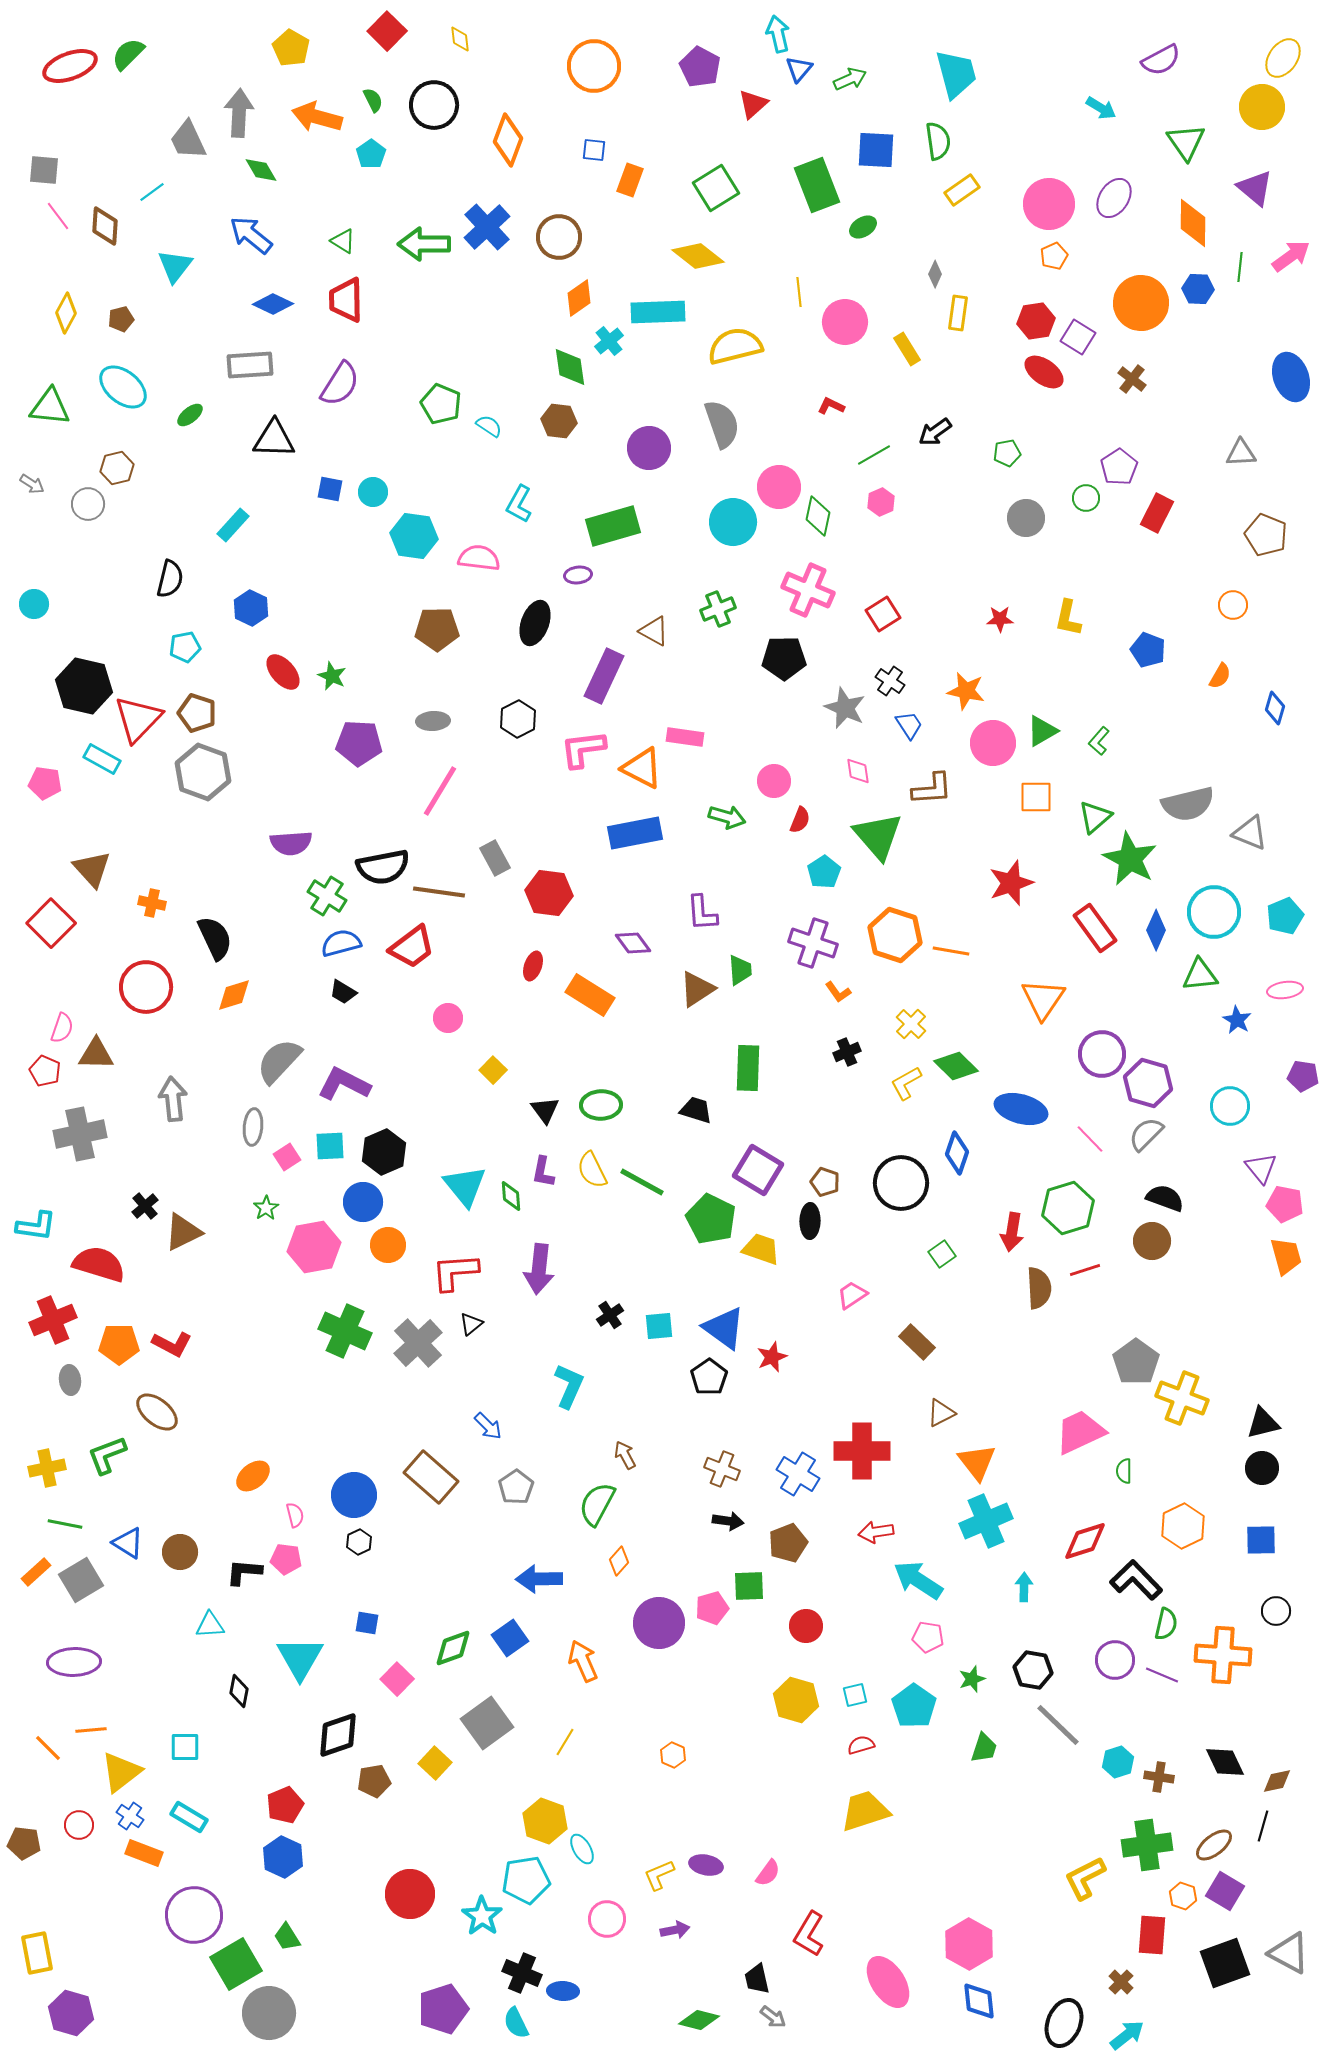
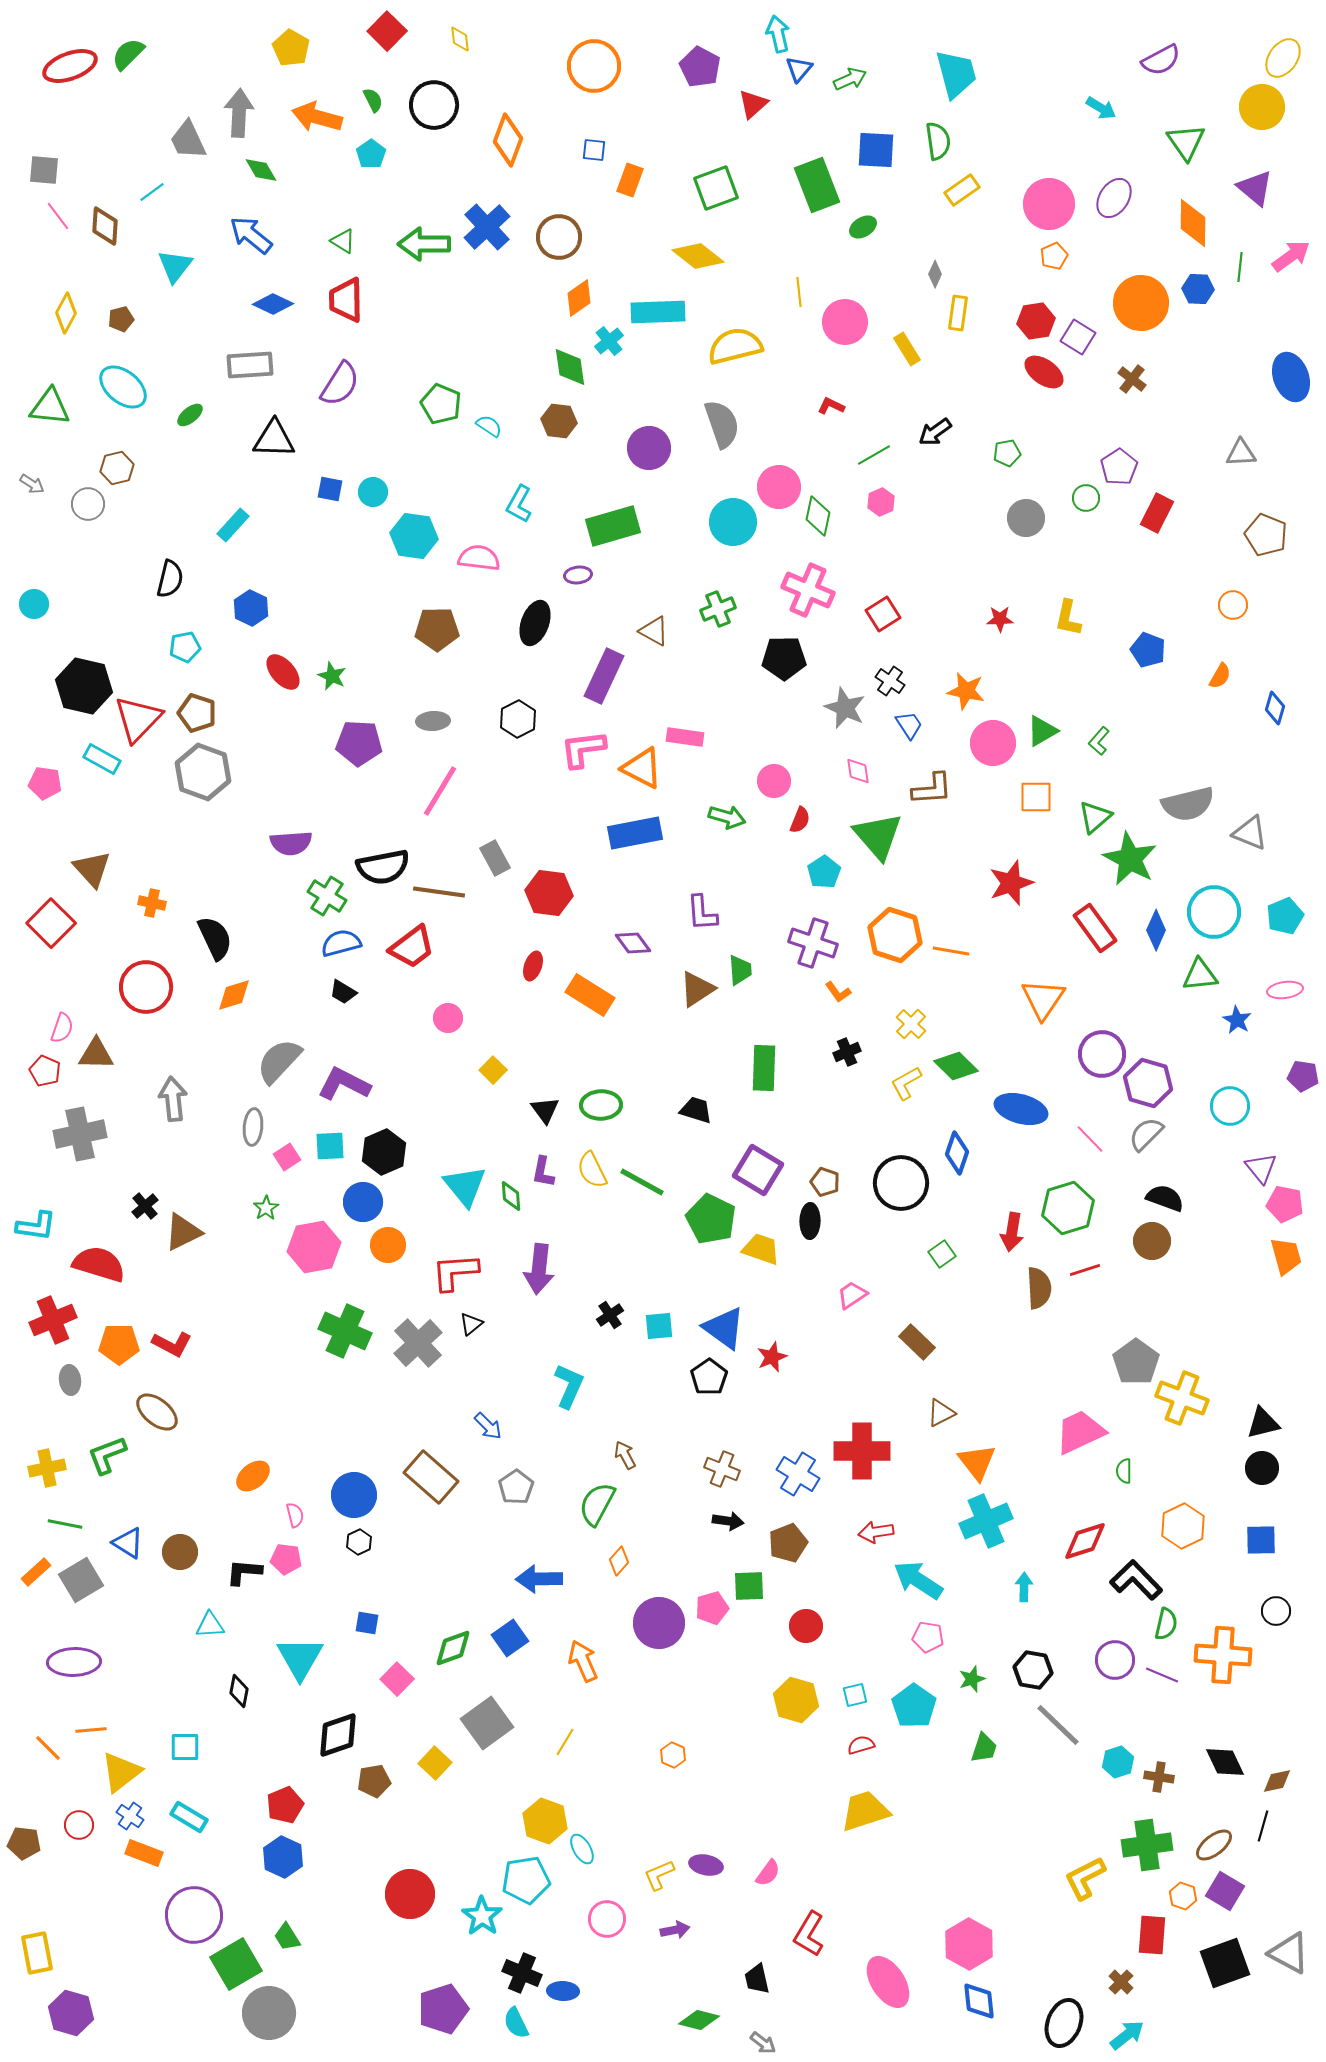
green square at (716, 188): rotated 12 degrees clockwise
green rectangle at (748, 1068): moved 16 px right
gray arrow at (773, 2017): moved 10 px left, 26 px down
